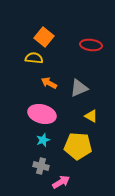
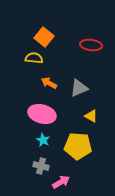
cyan star: rotated 24 degrees counterclockwise
